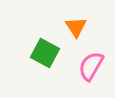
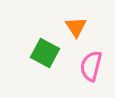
pink semicircle: rotated 16 degrees counterclockwise
